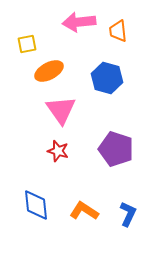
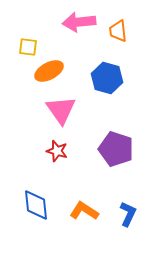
yellow square: moved 1 px right, 3 px down; rotated 18 degrees clockwise
red star: moved 1 px left
